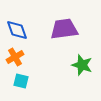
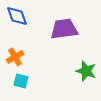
blue diamond: moved 14 px up
green star: moved 4 px right, 6 px down
